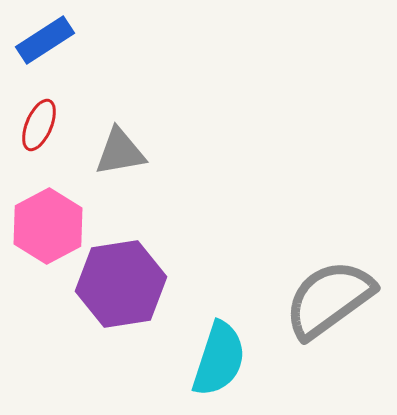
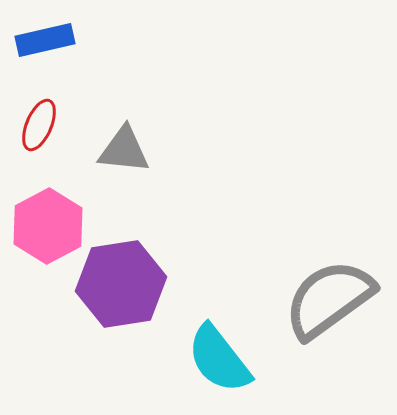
blue rectangle: rotated 20 degrees clockwise
gray triangle: moved 4 px right, 2 px up; rotated 16 degrees clockwise
cyan semicircle: rotated 124 degrees clockwise
